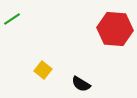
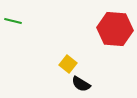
green line: moved 1 px right, 2 px down; rotated 48 degrees clockwise
yellow square: moved 25 px right, 6 px up
